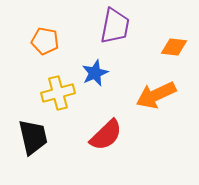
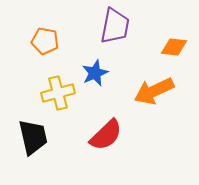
orange arrow: moved 2 px left, 4 px up
